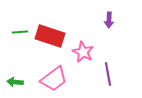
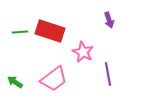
purple arrow: rotated 21 degrees counterclockwise
red rectangle: moved 5 px up
green arrow: rotated 28 degrees clockwise
